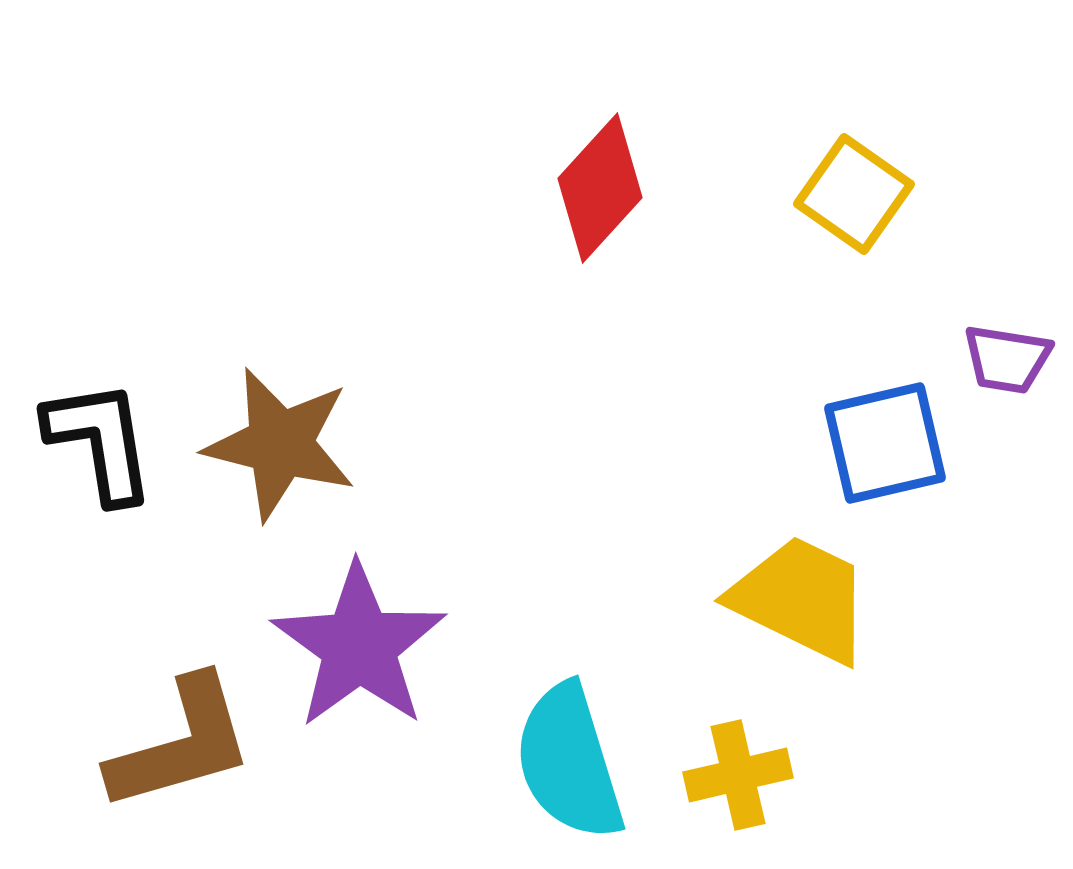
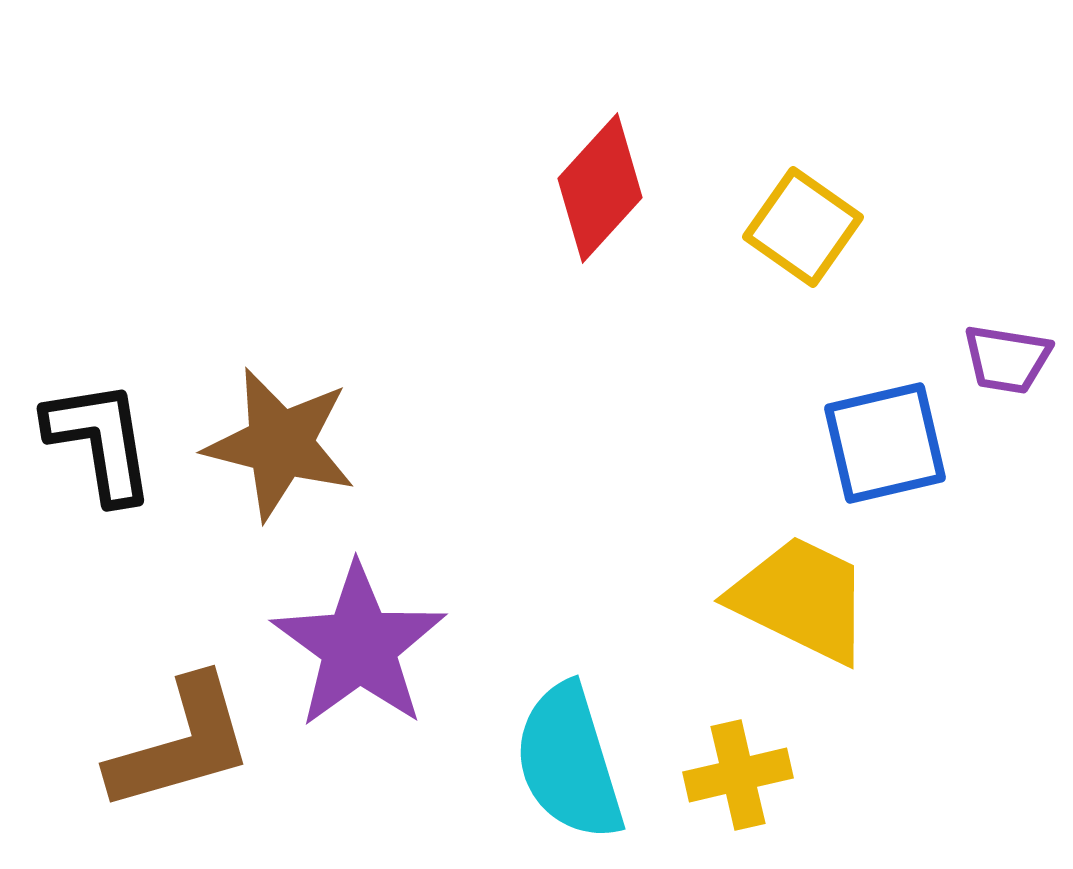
yellow square: moved 51 px left, 33 px down
